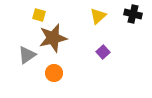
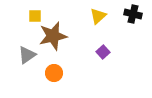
yellow square: moved 4 px left, 1 px down; rotated 16 degrees counterclockwise
brown star: moved 2 px up
